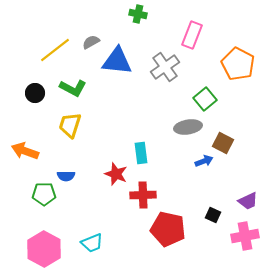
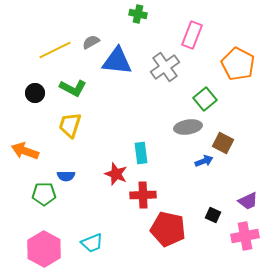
yellow line: rotated 12 degrees clockwise
